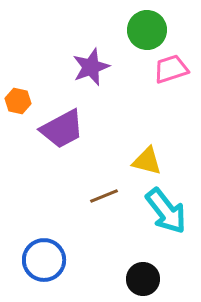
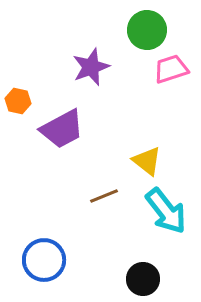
yellow triangle: rotated 24 degrees clockwise
